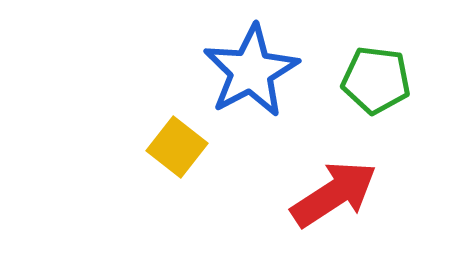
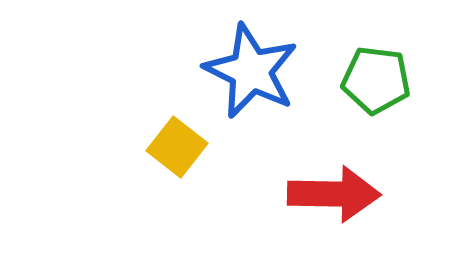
blue star: rotated 18 degrees counterclockwise
red arrow: rotated 34 degrees clockwise
